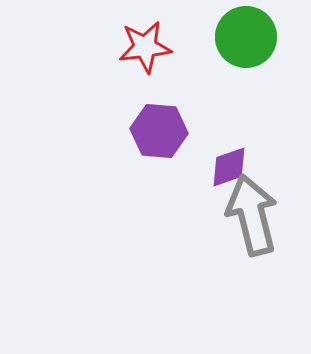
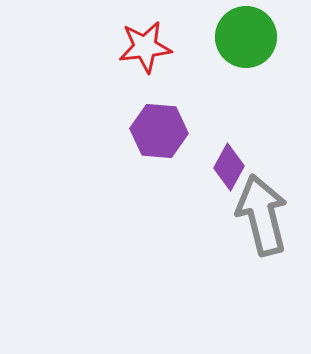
purple diamond: rotated 42 degrees counterclockwise
gray arrow: moved 10 px right
